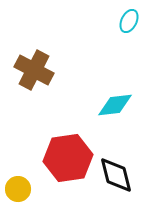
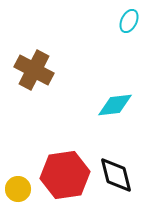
red hexagon: moved 3 px left, 17 px down
